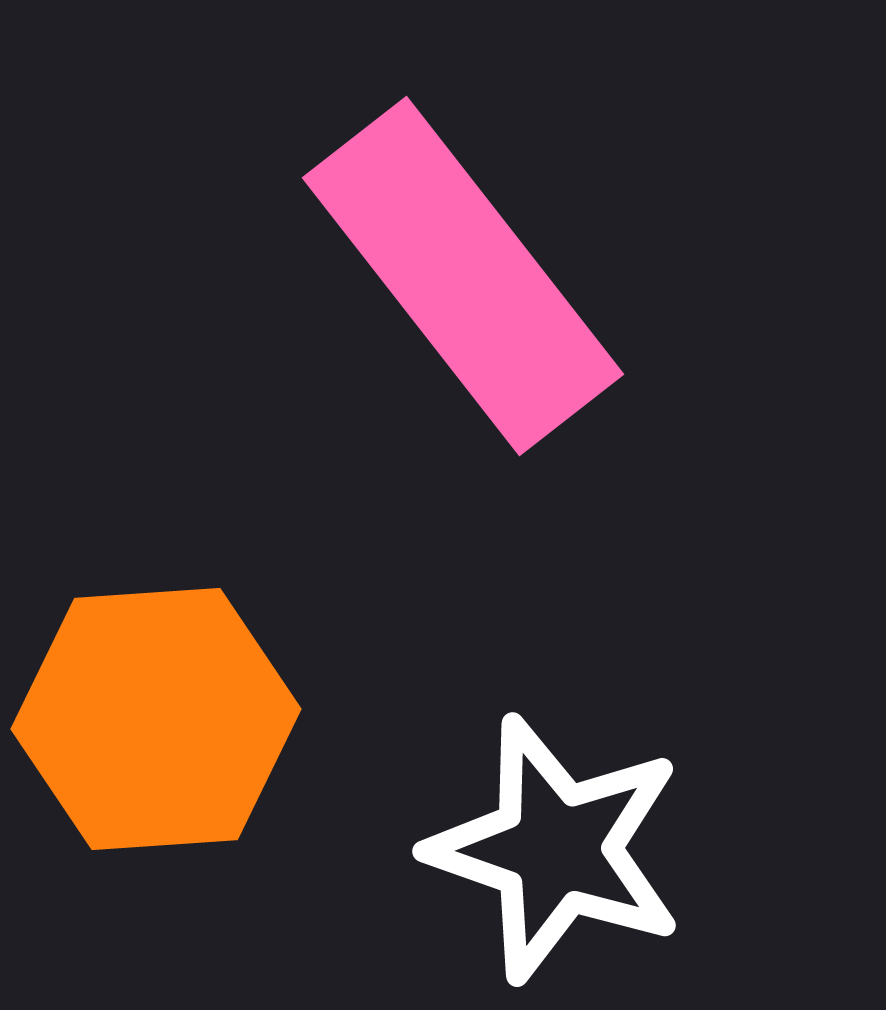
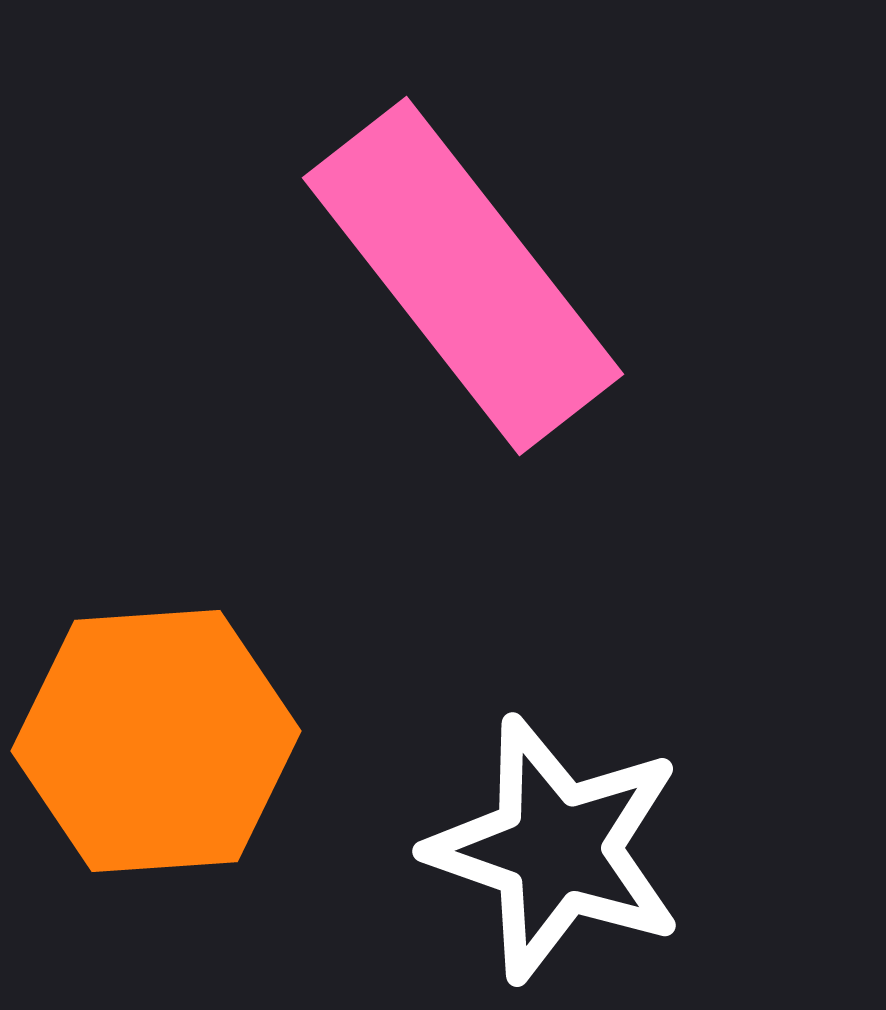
orange hexagon: moved 22 px down
